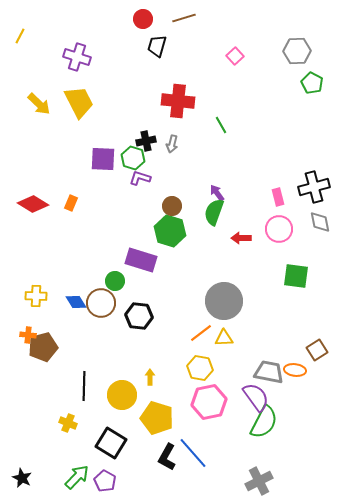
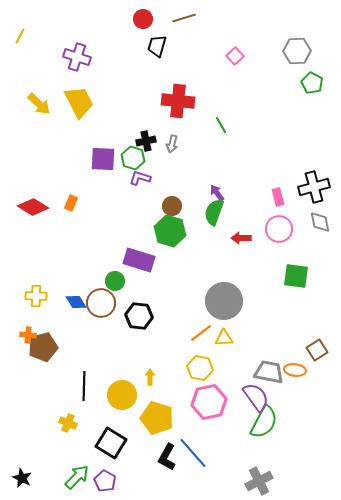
red diamond at (33, 204): moved 3 px down
purple rectangle at (141, 260): moved 2 px left
